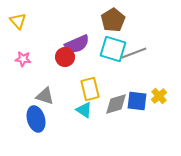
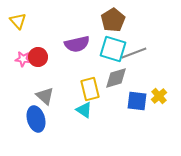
purple semicircle: rotated 10 degrees clockwise
red circle: moved 27 px left
gray triangle: rotated 24 degrees clockwise
gray diamond: moved 26 px up
